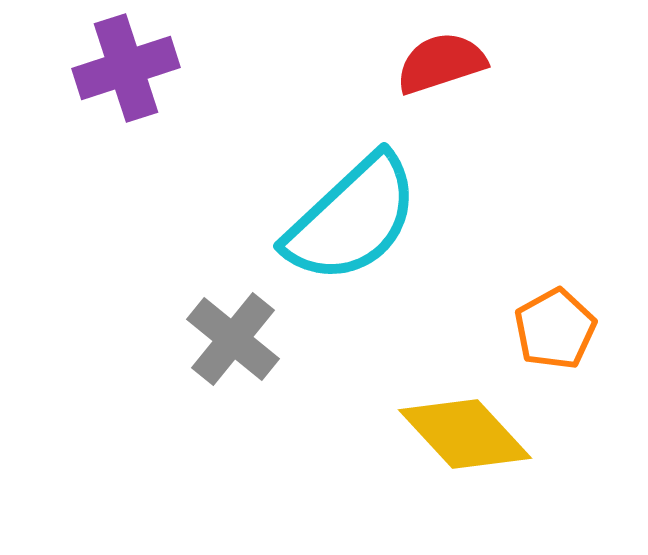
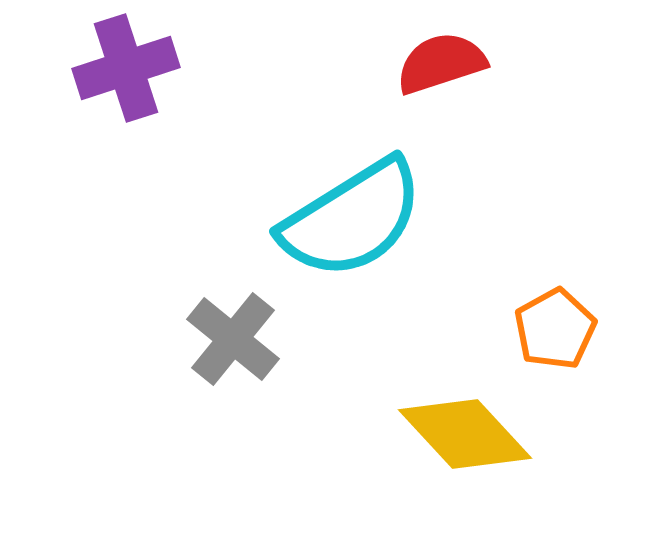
cyan semicircle: rotated 11 degrees clockwise
